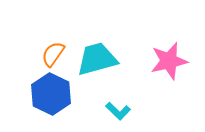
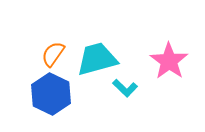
pink star: rotated 24 degrees counterclockwise
cyan L-shape: moved 7 px right, 23 px up
